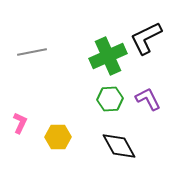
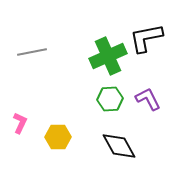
black L-shape: rotated 15 degrees clockwise
